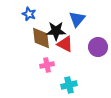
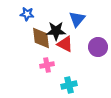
blue star: moved 2 px left; rotated 16 degrees counterclockwise
